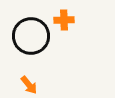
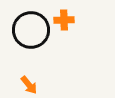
black circle: moved 6 px up
